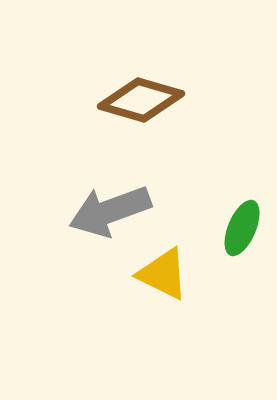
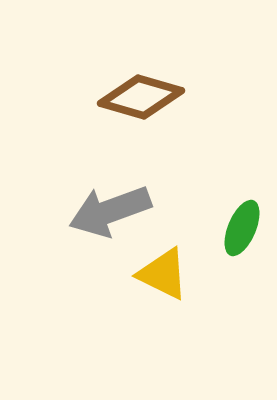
brown diamond: moved 3 px up
